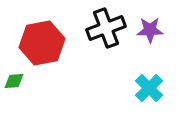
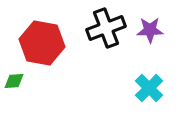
red hexagon: rotated 21 degrees clockwise
